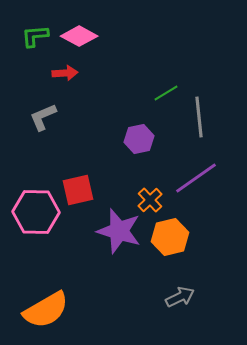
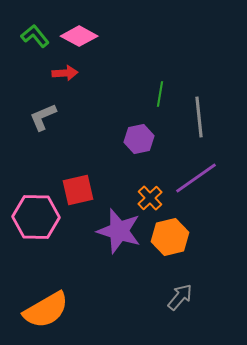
green L-shape: rotated 56 degrees clockwise
green line: moved 6 px left, 1 px down; rotated 50 degrees counterclockwise
orange cross: moved 2 px up
pink hexagon: moved 5 px down
gray arrow: rotated 24 degrees counterclockwise
